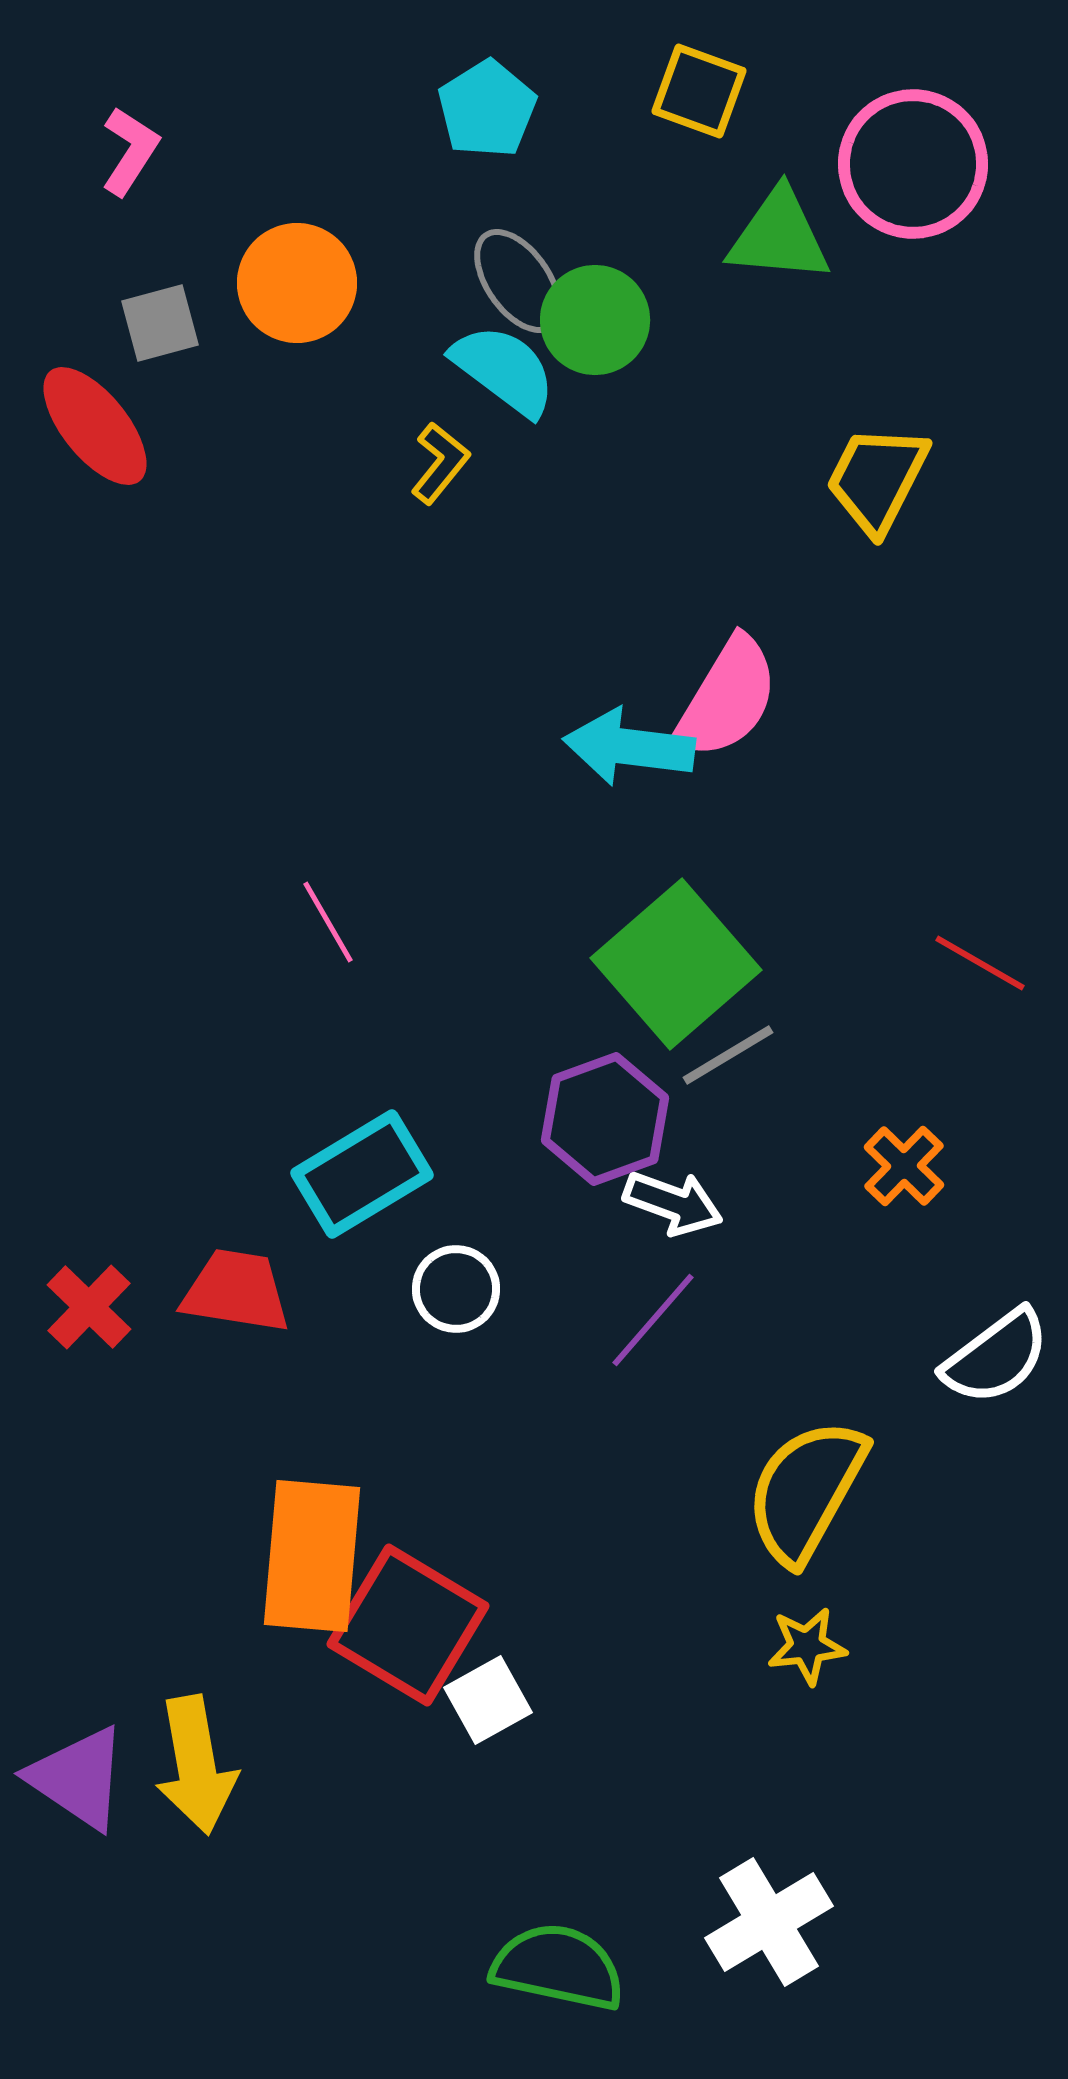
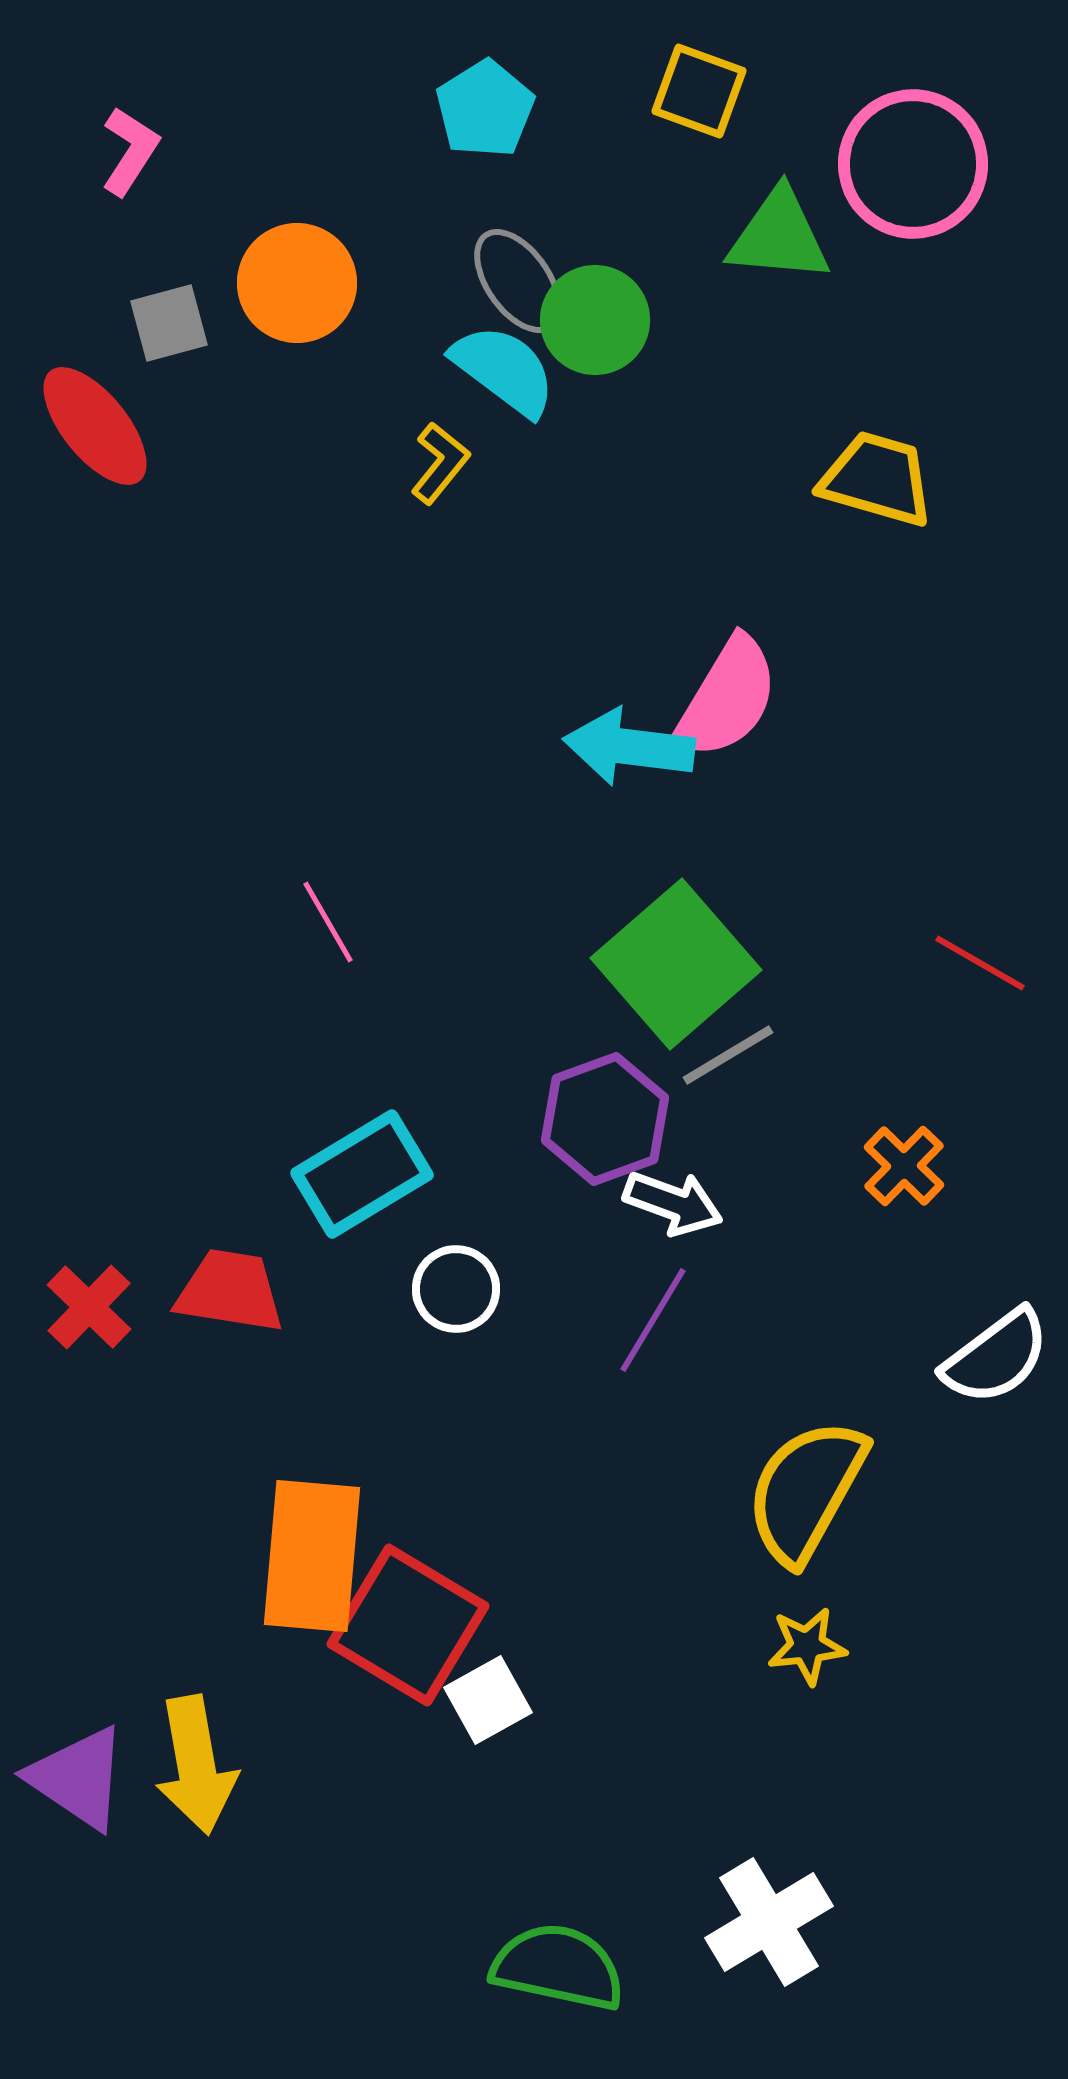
cyan pentagon: moved 2 px left
gray square: moved 9 px right
yellow trapezoid: rotated 79 degrees clockwise
red trapezoid: moved 6 px left
purple line: rotated 10 degrees counterclockwise
